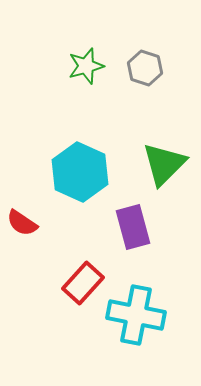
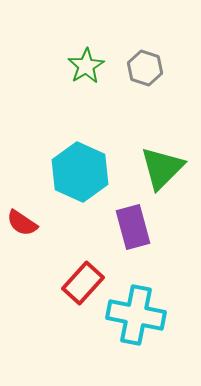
green star: rotated 15 degrees counterclockwise
green triangle: moved 2 px left, 4 px down
